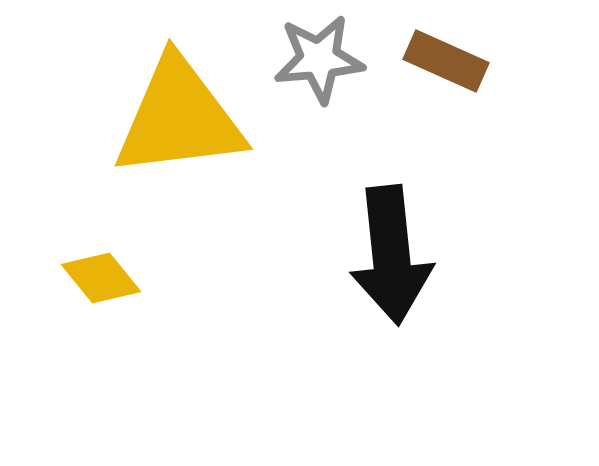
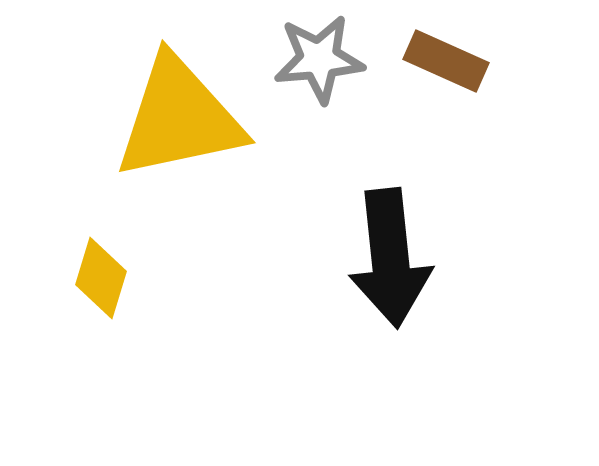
yellow triangle: rotated 5 degrees counterclockwise
black arrow: moved 1 px left, 3 px down
yellow diamond: rotated 56 degrees clockwise
